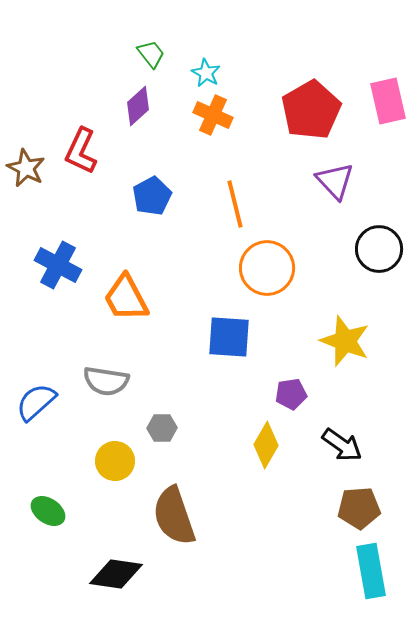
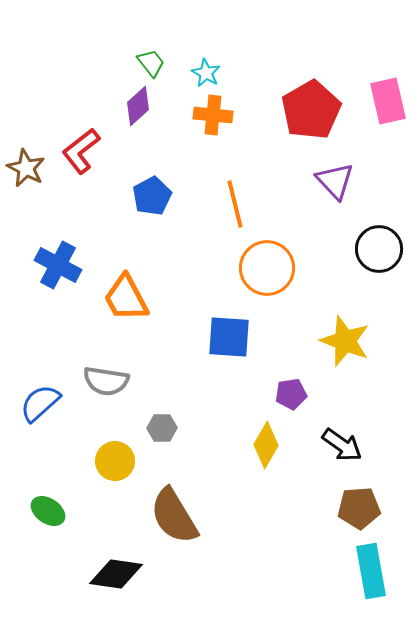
green trapezoid: moved 9 px down
orange cross: rotated 18 degrees counterclockwise
red L-shape: rotated 27 degrees clockwise
blue semicircle: moved 4 px right, 1 px down
brown semicircle: rotated 12 degrees counterclockwise
